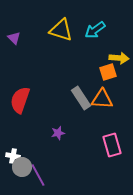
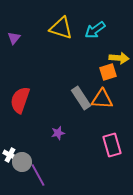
yellow triangle: moved 2 px up
purple triangle: rotated 24 degrees clockwise
white cross: moved 3 px left, 1 px up; rotated 16 degrees clockwise
gray circle: moved 5 px up
